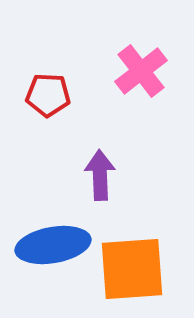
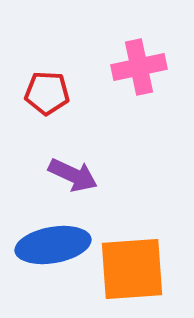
pink cross: moved 2 px left, 4 px up; rotated 26 degrees clockwise
red pentagon: moved 1 px left, 2 px up
purple arrow: moved 27 px left; rotated 117 degrees clockwise
